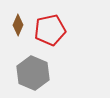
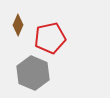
red pentagon: moved 8 px down
